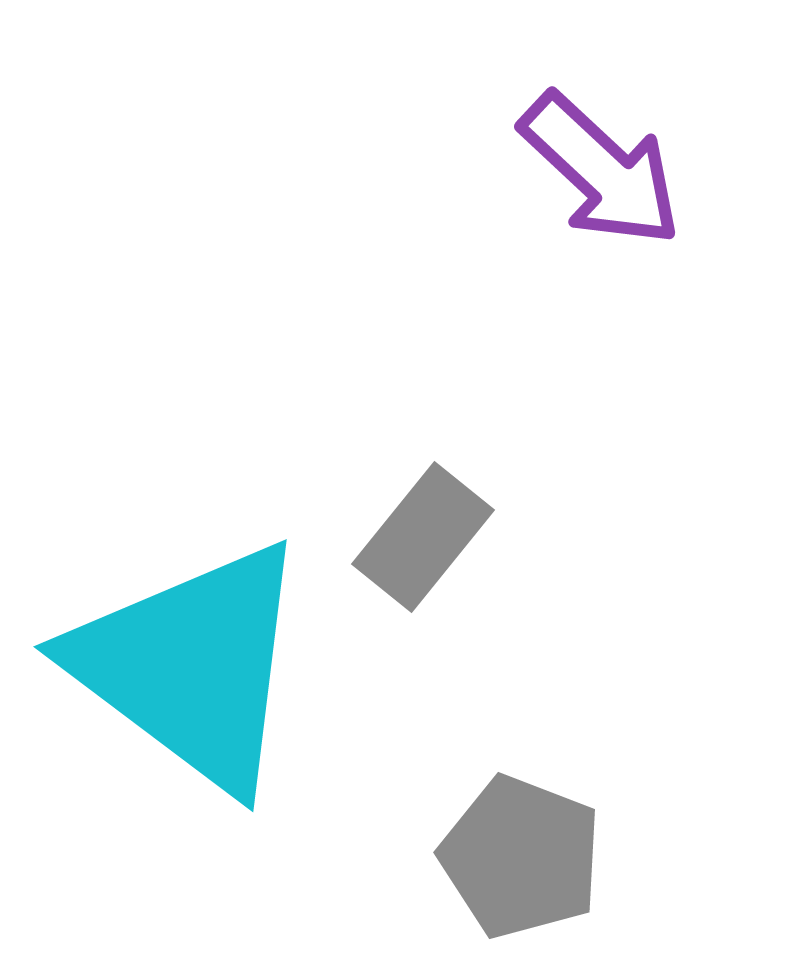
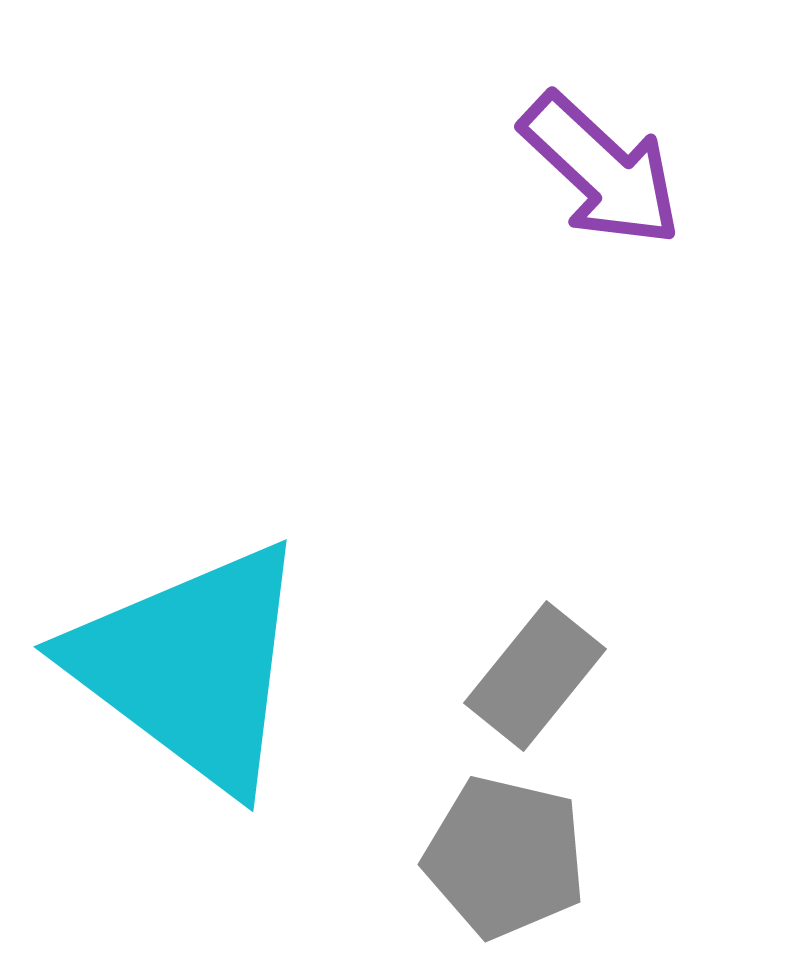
gray rectangle: moved 112 px right, 139 px down
gray pentagon: moved 16 px left; rotated 8 degrees counterclockwise
